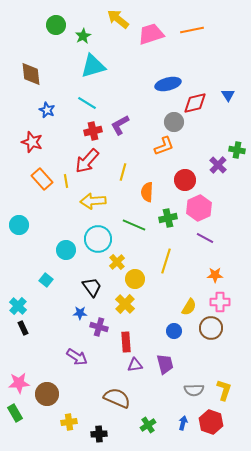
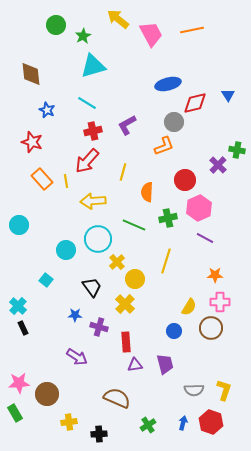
pink trapezoid at (151, 34): rotated 80 degrees clockwise
purple L-shape at (120, 125): moved 7 px right
blue star at (80, 313): moved 5 px left, 2 px down
